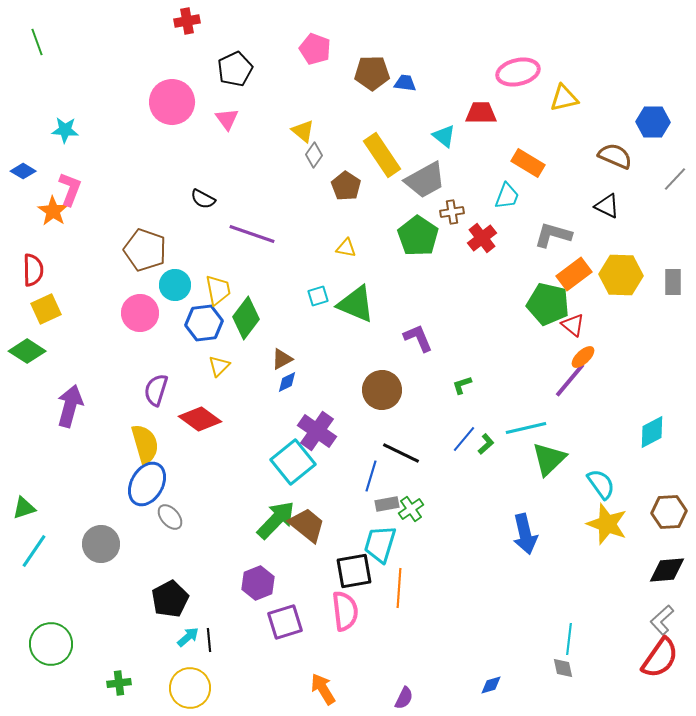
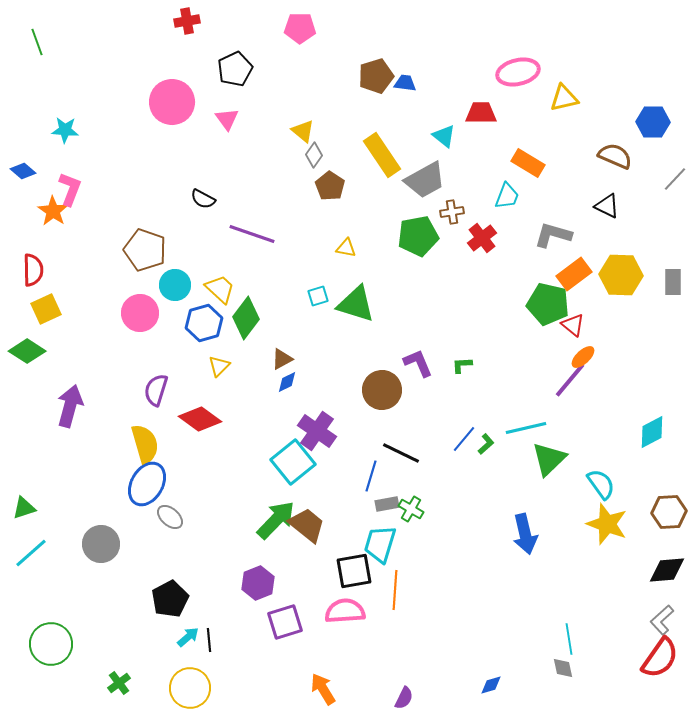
pink pentagon at (315, 49): moved 15 px left, 21 px up; rotated 20 degrees counterclockwise
brown pentagon at (372, 73): moved 4 px right, 3 px down; rotated 16 degrees counterclockwise
blue diamond at (23, 171): rotated 10 degrees clockwise
brown pentagon at (346, 186): moved 16 px left
green pentagon at (418, 236): rotated 27 degrees clockwise
yellow trapezoid at (218, 290): moved 2 px right, 1 px up; rotated 36 degrees counterclockwise
green triangle at (356, 304): rotated 6 degrees counterclockwise
blue hexagon at (204, 323): rotated 9 degrees counterclockwise
purple L-shape at (418, 338): moved 25 px down
green L-shape at (462, 385): moved 20 px up; rotated 15 degrees clockwise
green cross at (411, 509): rotated 25 degrees counterclockwise
gray ellipse at (170, 517): rotated 8 degrees counterclockwise
cyan line at (34, 551): moved 3 px left, 2 px down; rotated 15 degrees clockwise
orange line at (399, 588): moved 4 px left, 2 px down
pink semicircle at (345, 611): rotated 87 degrees counterclockwise
cyan line at (569, 639): rotated 16 degrees counterclockwise
green cross at (119, 683): rotated 30 degrees counterclockwise
